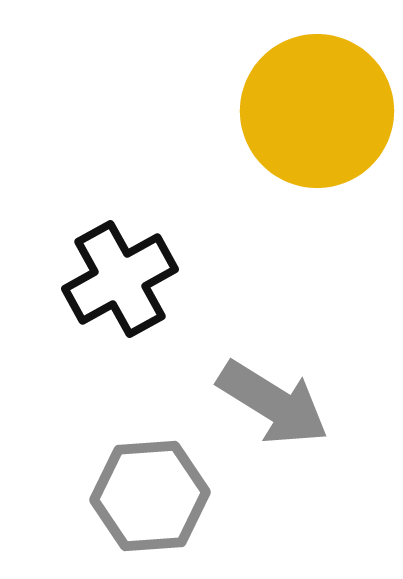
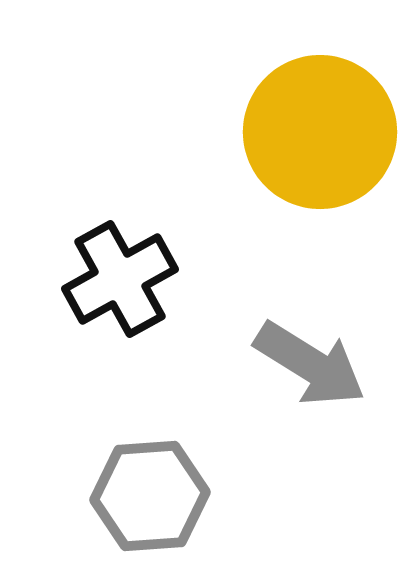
yellow circle: moved 3 px right, 21 px down
gray arrow: moved 37 px right, 39 px up
